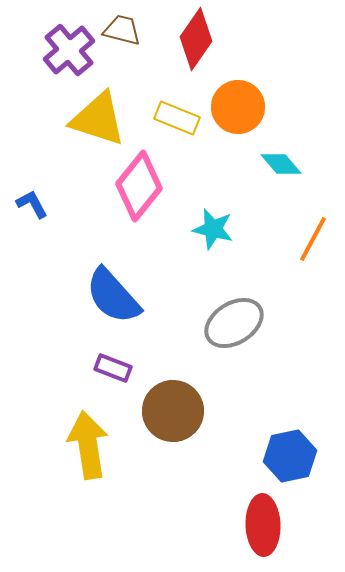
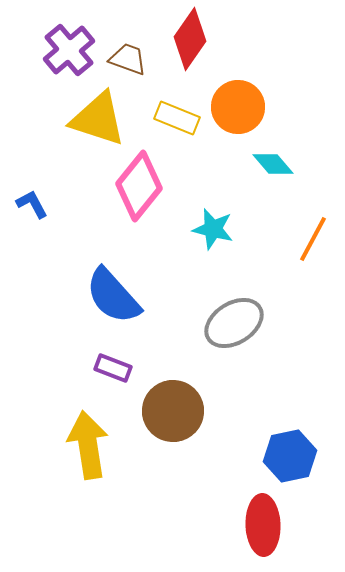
brown trapezoid: moved 6 px right, 29 px down; rotated 6 degrees clockwise
red diamond: moved 6 px left
cyan diamond: moved 8 px left
